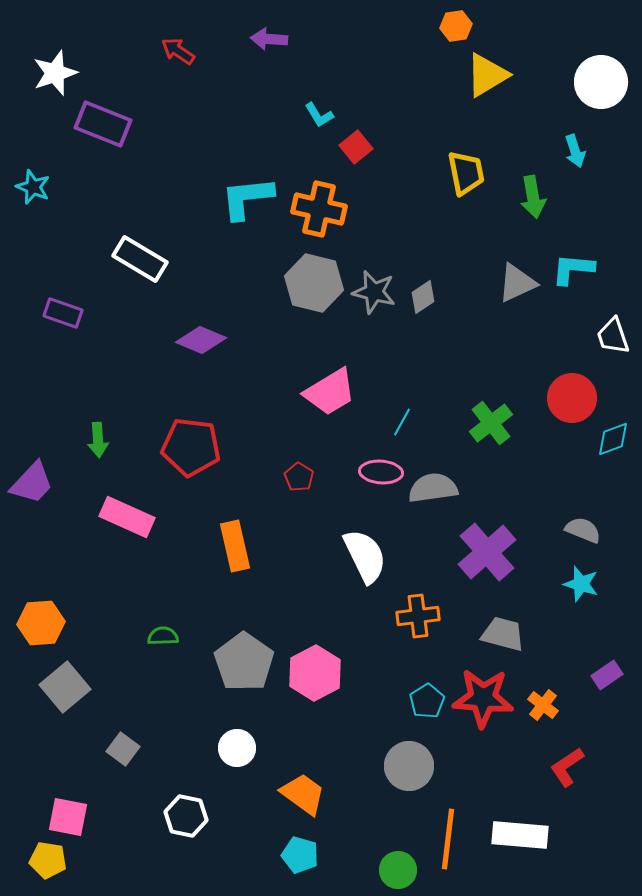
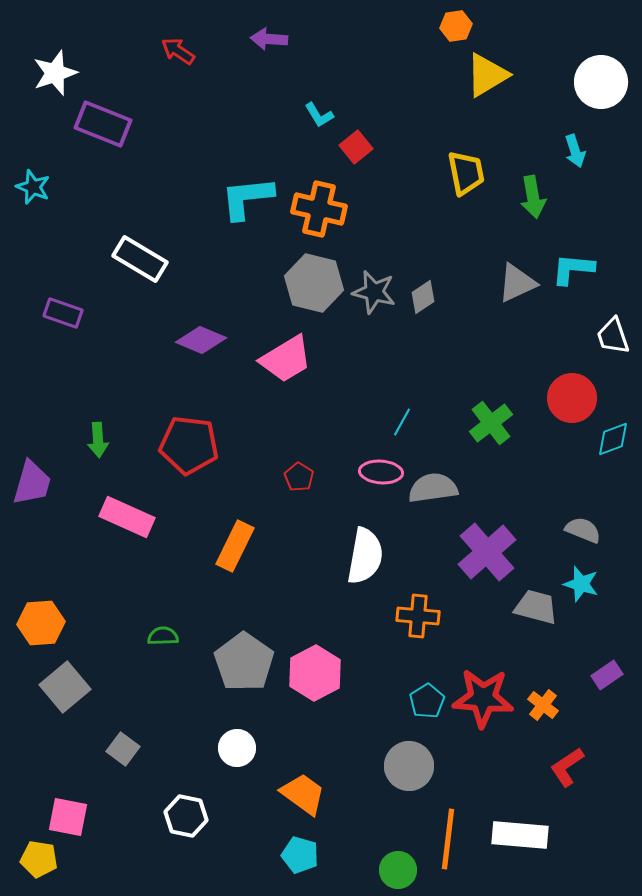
pink trapezoid at (330, 392): moved 44 px left, 33 px up
red pentagon at (191, 447): moved 2 px left, 2 px up
purple trapezoid at (32, 483): rotated 27 degrees counterclockwise
orange rectangle at (235, 546): rotated 39 degrees clockwise
white semicircle at (365, 556): rotated 36 degrees clockwise
orange cross at (418, 616): rotated 12 degrees clockwise
gray trapezoid at (503, 634): moved 33 px right, 27 px up
yellow pentagon at (48, 860): moved 9 px left, 1 px up
